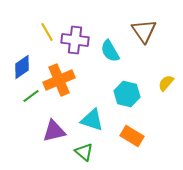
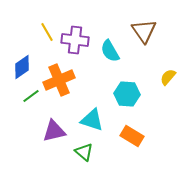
yellow semicircle: moved 2 px right, 6 px up
cyan hexagon: rotated 10 degrees counterclockwise
